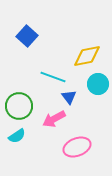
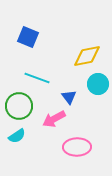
blue square: moved 1 px right, 1 px down; rotated 20 degrees counterclockwise
cyan line: moved 16 px left, 1 px down
pink ellipse: rotated 20 degrees clockwise
